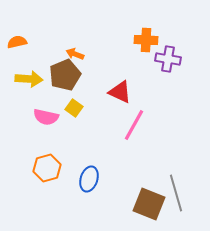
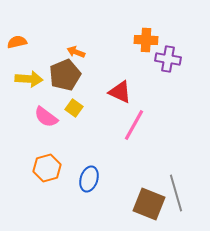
orange arrow: moved 1 px right, 2 px up
pink semicircle: rotated 25 degrees clockwise
